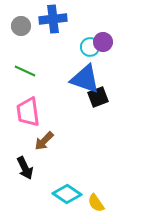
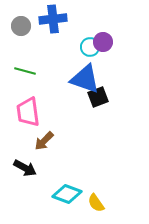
green line: rotated 10 degrees counterclockwise
black arrow: rotated 35 degrees counterclockwise
cyan diamond: rotated 12 degrees counterclockwise
